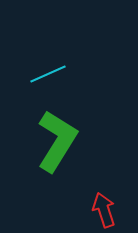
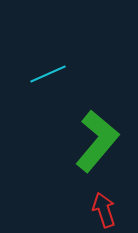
green L-shape: moved 40 px right; rotated 8 degrees clockwise
